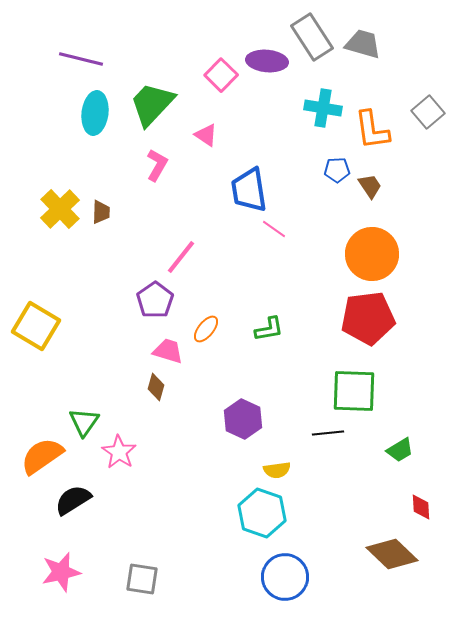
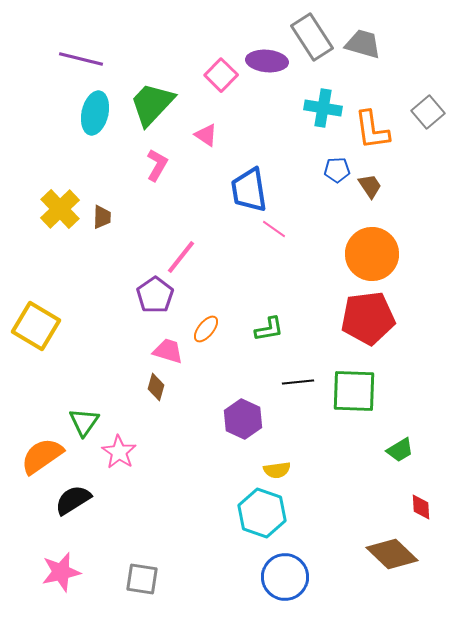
cyan ellipse at (95, 113): rotated 6 degrees clockwise
brown trapezoid at (101, 212): moved 1 px right, 5 px down
purple pentagon at (155, 300): moved 5 px up
black line at (328, 433): moved 30 px left, 51 px up
